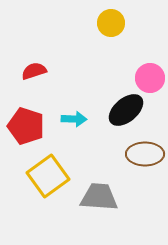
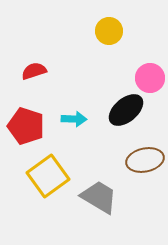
yellow circle: moved 2 px left, 8 px down
brown ellipse: moved 6 px down; rotated 12 degrees counterclockwise
gray trapezoid: rotated 27 degrees clockwise
